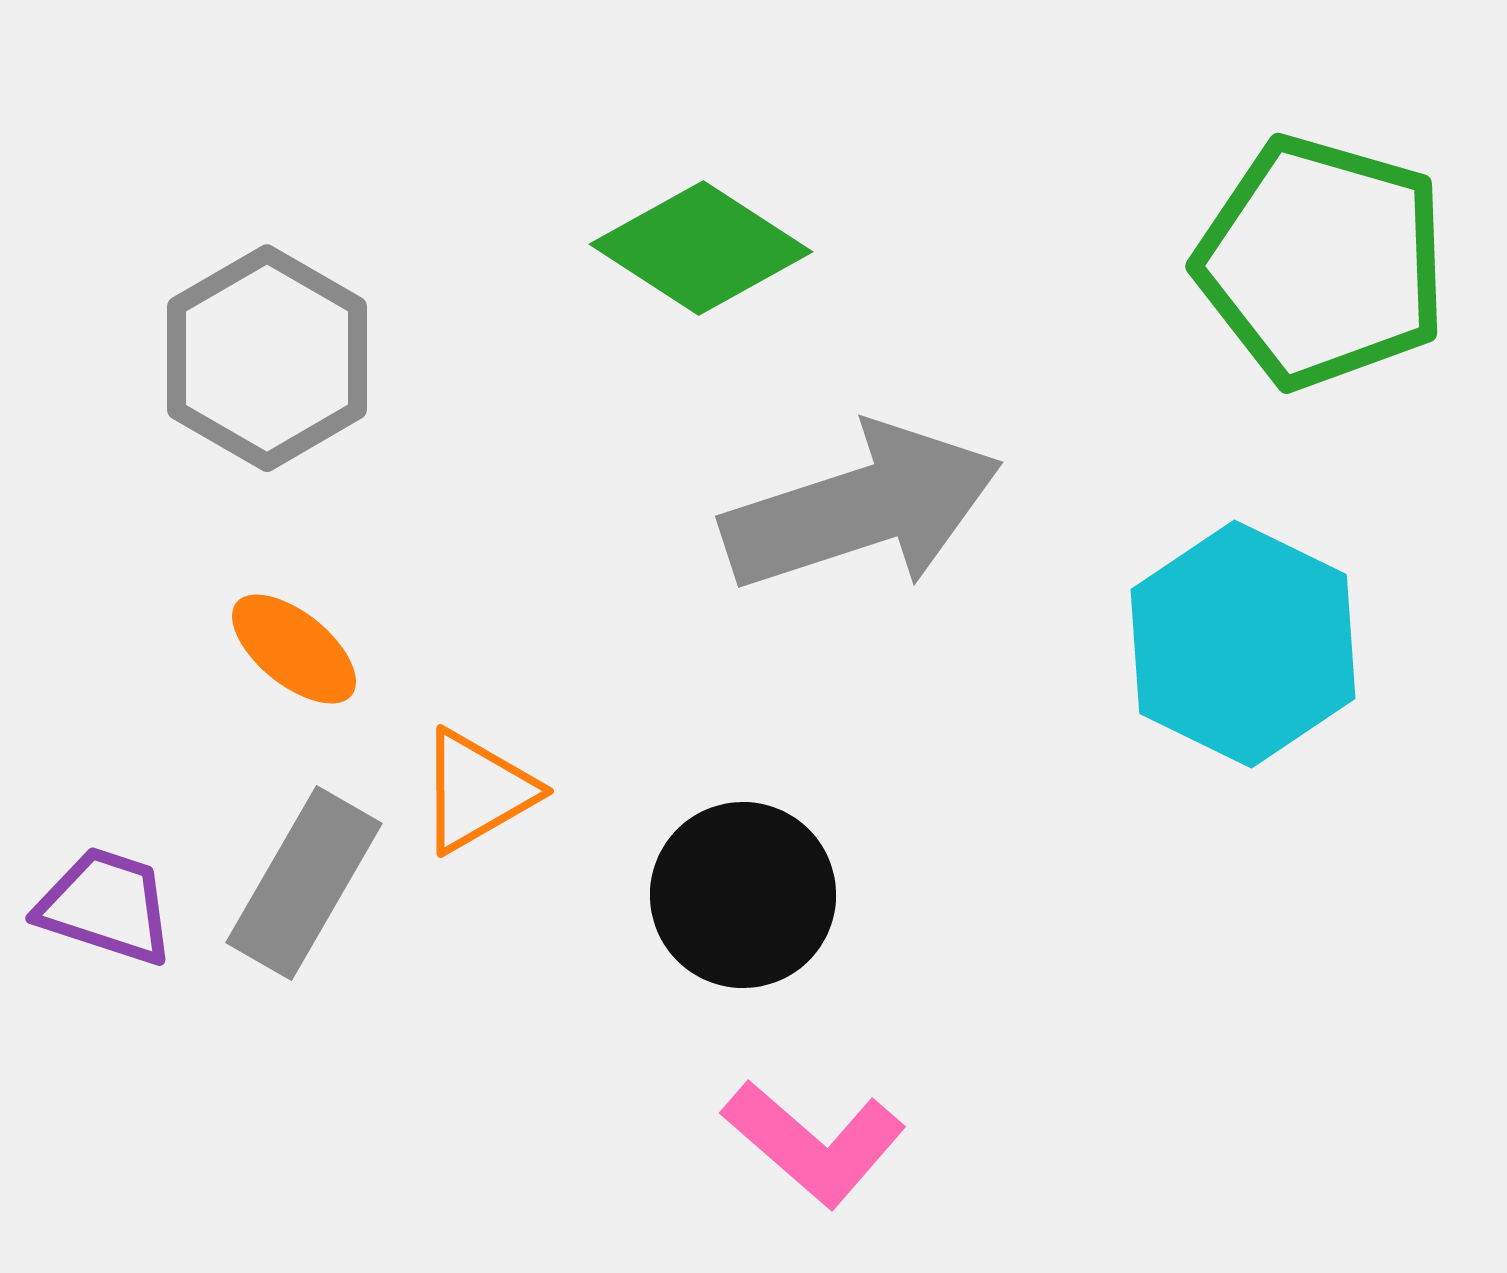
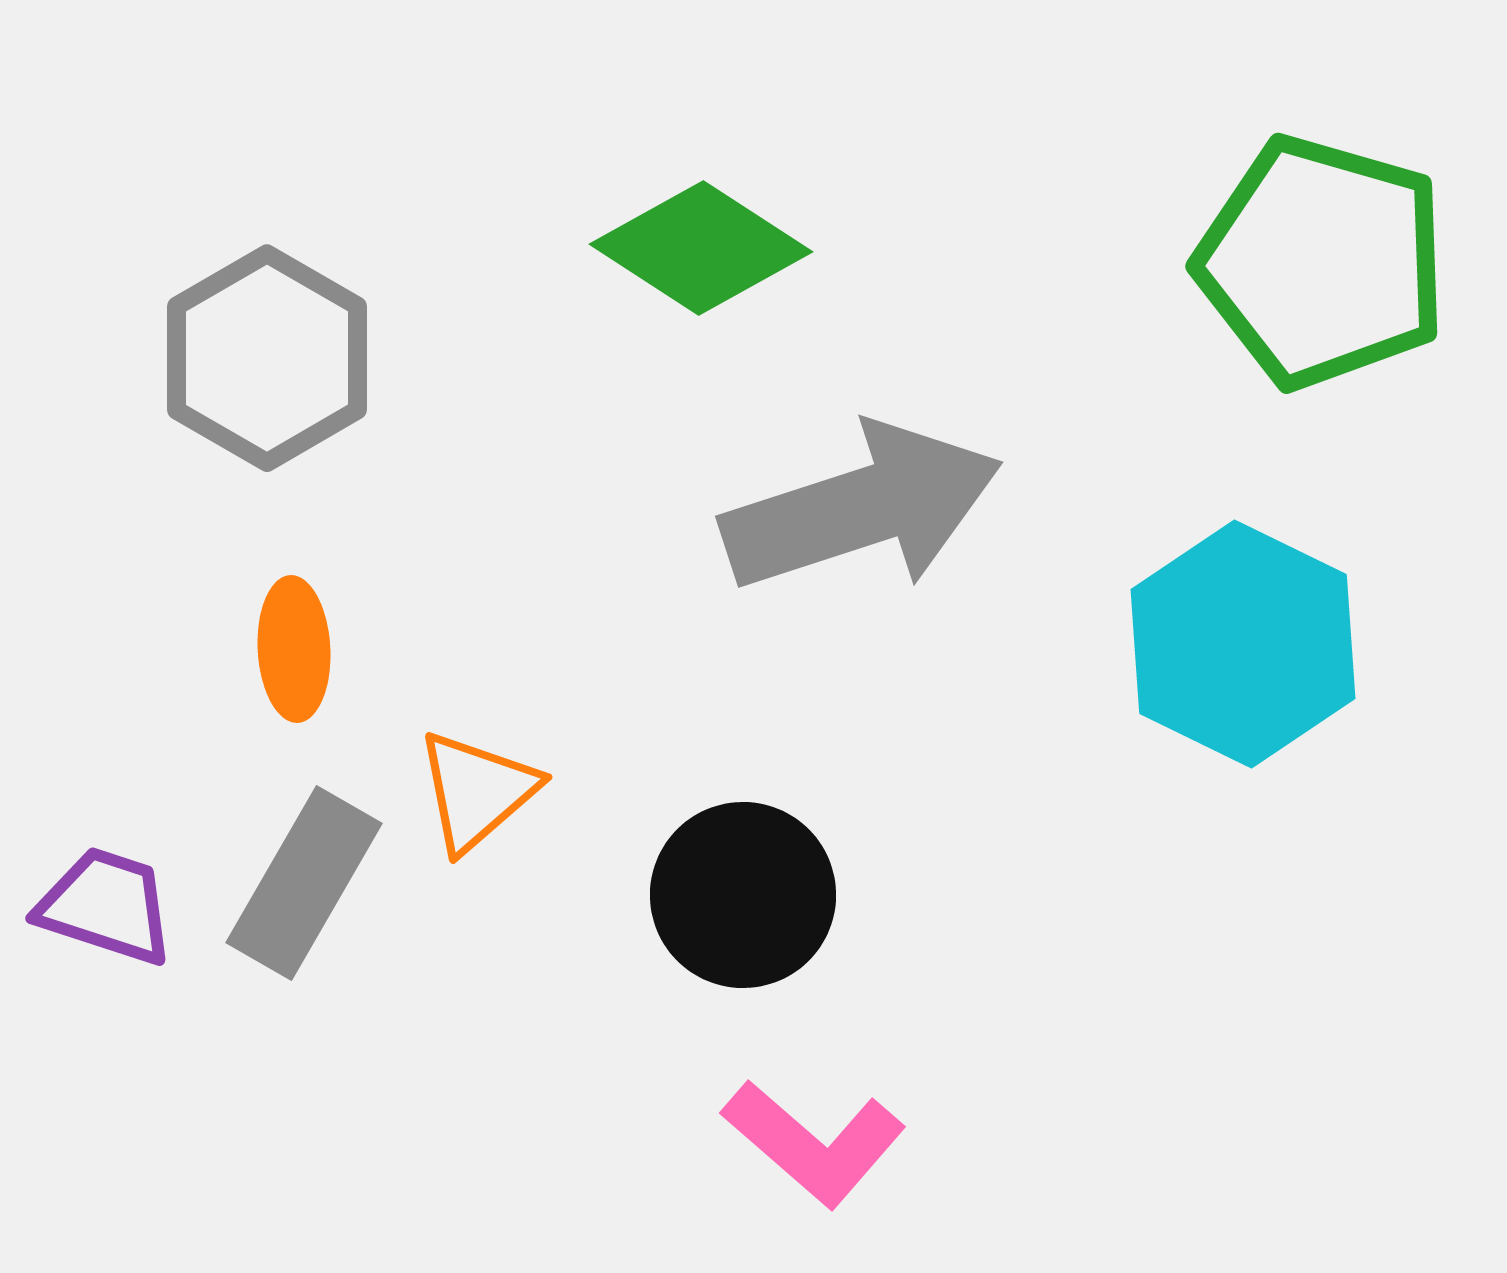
orange ellipse: rotated 48 degrees clockwise
orange triangle: rotated 11 degrees counterclockwise
